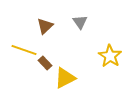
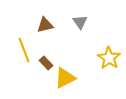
brown triangle: moved 1 px up; rotated 30 degrees clockwise
yellow line: rotated 50 degrees clockwise
yellow star: moved 1 px left, 2 px down
brown rectangle: moved 1 px right
